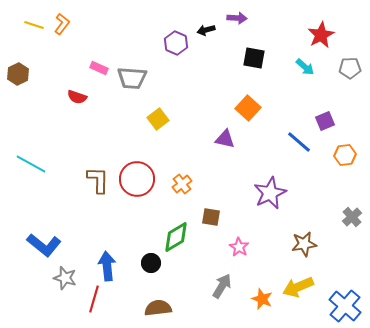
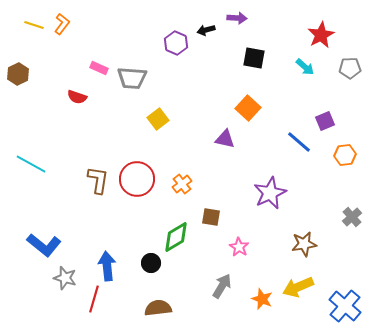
brown L-shape: rotated 8 degrees clockwise
